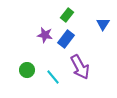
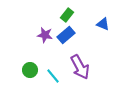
blue triangle: rotated 40 degrees counterclockwise
blue rectangle: moved 4 px up; rotated 12 degrees clockwise
green circle: moved 3 px right
cyan line: moved 1 px up
